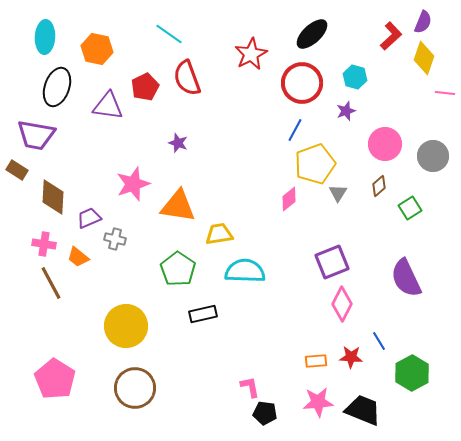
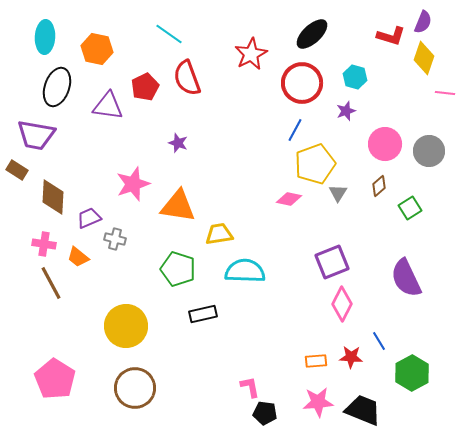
red L-shape at (391, 36): rotated 60 degrees clockwise
gray circle at (433, 156): moved 4 px left, 5 px up
pink diamond at (289, 199): rotated 50 degrees clockwise
green pentagon at (178, 269): rotated 16 degrees counterclockwise
